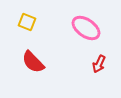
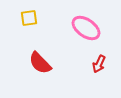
yellow square: moved 2 px right, 4 px up; rotated 30 degrees counterclockwise
red semicircle: moved 7 px right, 1 px down
